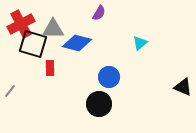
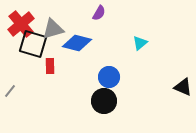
red cross: rotated 12 degrees counterclockwise
gray triangle: rotated 15 degrees counterclockwise
red rectangle: moved 2 px up
black circle: moved 5 px right, 3 px up
